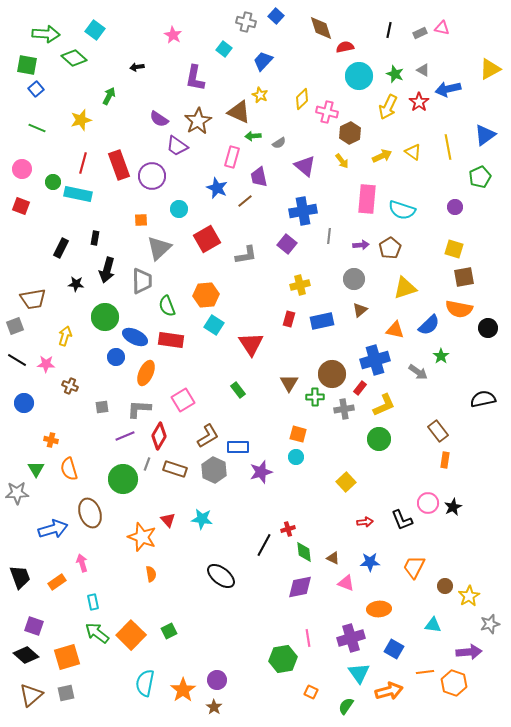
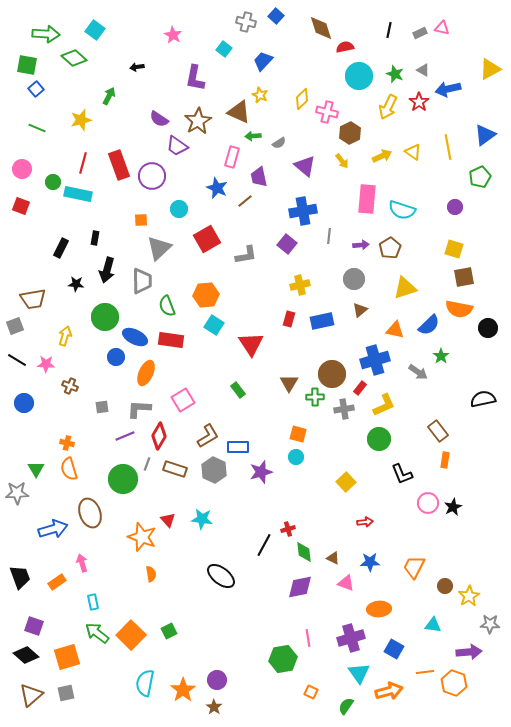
orange cross at (51, 440): moved 16 px right, 3 px down
black L-shape at (402, 520): moved 46 px up
gray star at (490, 624): rotated 18 degrees clockwise
